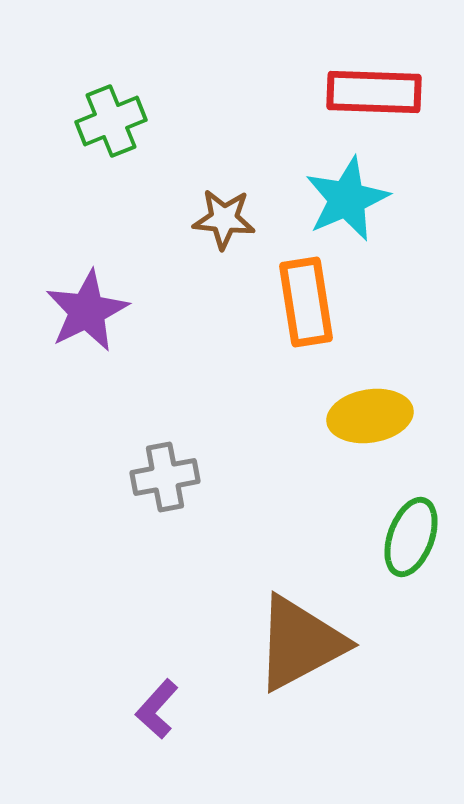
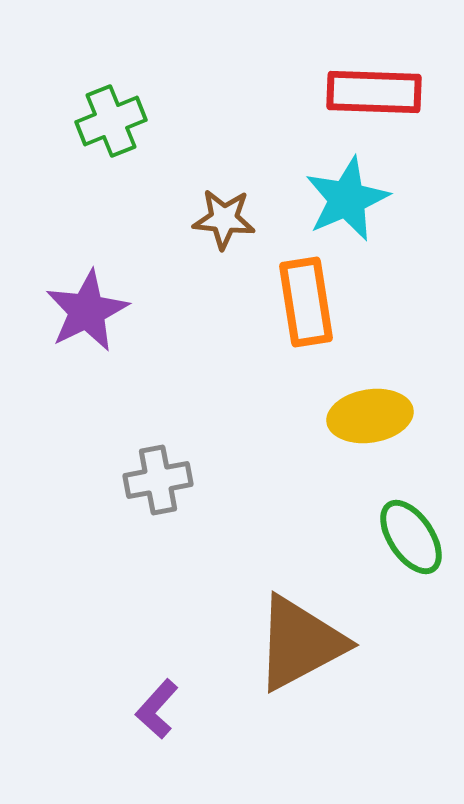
gray cross: moved 7 px left, 3 px down
green ellipse: rotated 54 degrees counterclockwise
